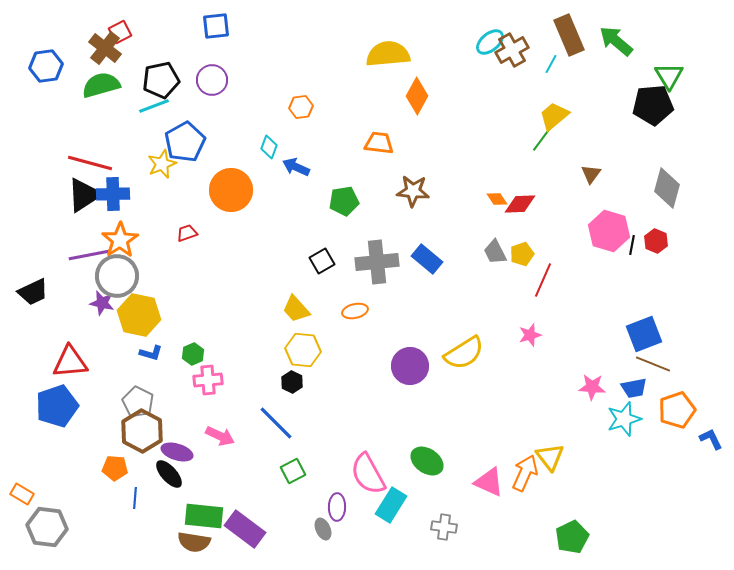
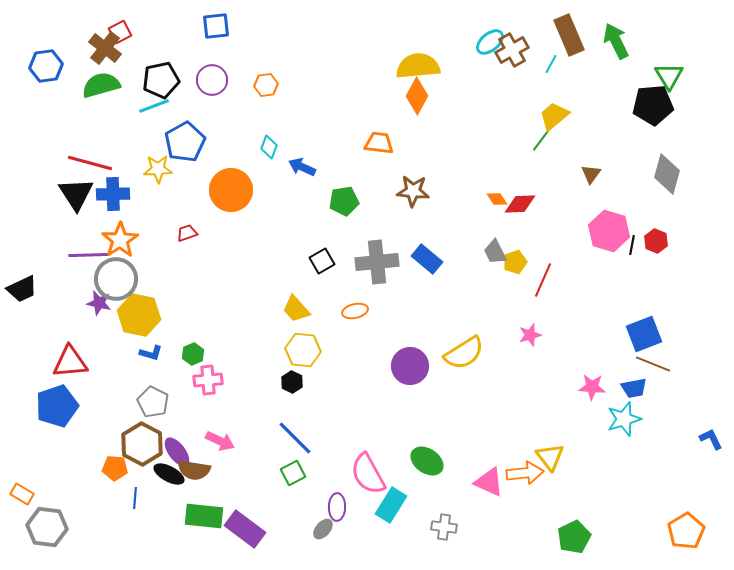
green arrow at (616, 41): rotated 24 degrees clockwise
yellow semicircle at (388, 54): moved 30 px right, 12 px down
orange hexagon at (301, 107): moved 35 px left, 22 px up
yellow star at (162, 164): moved 4 px left, 5 px down; rotated 20 degrees clockwise
blue arrow at (296, 167): moved 6 px right
gray diamond at (667, 188): moved 14 px up
black triangle at (84, 195): moved 8 px left, 1 px up; rotated 30 degrees counterclockwise
yellow pentagon at (522, 254): moved 7 px left, 8 px down
purple line at (89, 255): rotated 9 degrees clockwise
gray circle at (117, 276): moved 1 px left, 3 px down
black trapezoid at (33, 292): moved 11 px left, 3 px up
purple star at (102, 303): moved 3 px left
gray pentagon at (138, 402): moved 15 px right
orange pentagon at (677, 410): moved 9 px right, 121 px down; rotated 12 degrees counterclockwise
blue line at (276, 423): moved 19 px right, 15 px down
brown hexagon at (142, 431): moved 13 px down
pink arrow at (220, 436): moved 5 px down
purple ellipse at (177, 452): rotated 36 degrees clockwise
green square at (293, 471): moved 2 px down
orange arrow at (525, 473): rotated 60 degrees clockwise
black ellipse at (169, 474): rotated 20 degrees counterclockwise
gray ellipse at (323, 529): rotated 65 degrees clockwise
green pentagon at (572, 537): moved 2 px right
brown semicircle at (194, 542): moved 72 px up
